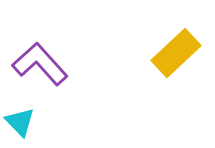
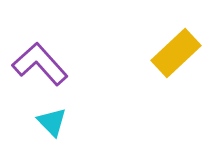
cyan triangle: moved 32 px right
